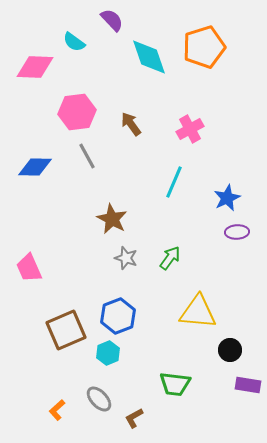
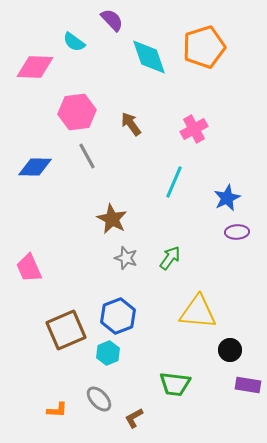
pink cross: moved 4 px right
orange L-shape: rotated 135 degrees counterclockwise
